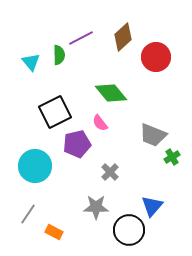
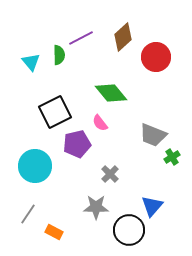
gray cross: moved 2 px down
